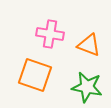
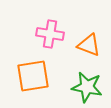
orange square: moved 2 px left, 1 px down; rotated 28 degrees counterclockwise
